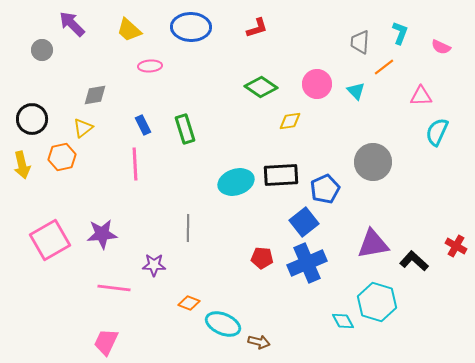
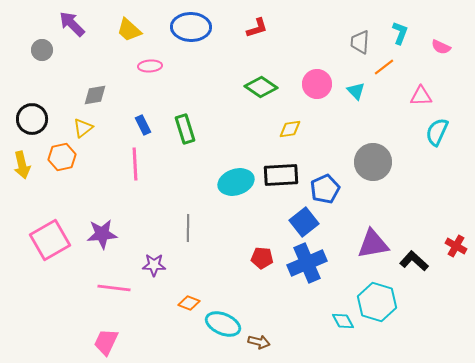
yellow diamond at (290, 121): moved 8 px down
